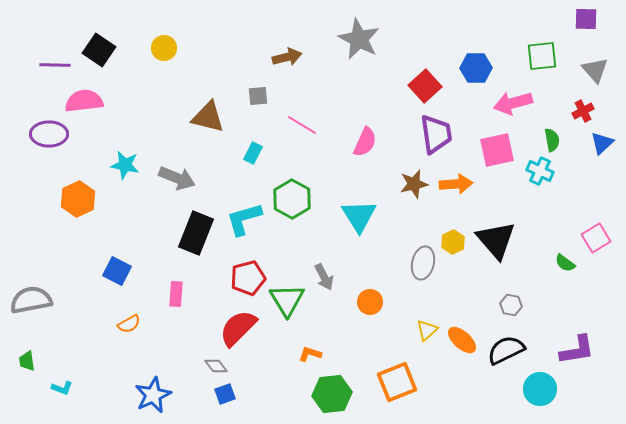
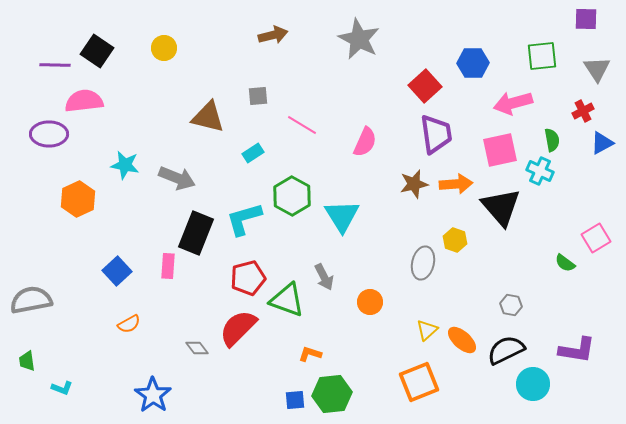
black square at (99, 50): moved 2 px left, 1 px down
brown arrow at (287, 57): moved 14 px left, 22 px up
blue hexagon at (476, 68): moved 3 px left, 5 px up
gray triangle at (595, 70): moved 2 px right, 1 px up; rotated 8 degrees clockwise
blue triangle at (602, 143): rotated 15 degrees clockwise
pink square at (497, 150): moved 3 px right
cyan rectangle at (253, 153): rotated 30 degrees clockwise
green hexagon at (292, 199): moved 3 px up
cyan triangle at (359, 216): moved 17 px left
black triangle at (496, 240): moved 5 px right, 33 px up
yellow hexagon at (453, 242): moved 2 px right, 2 px up; rotated 15 degrees counterclockwise
blue square at (117, 271): rotated 20 degrees clockwise
pink rectangle at (176, 294): moved 8 px left, 28 px up
green triangle at (287, 300): rotated 39 degrees counterclockwise
purple L-shape at (577, 350): rotated 18 degrees clockwise
gray diamond at (216, 366): moved 19 px left, 18 px up
orange square at (397, 382): moved 22 px right
cyan circle at (540, 389): moved 7 px left, 5 px up
blue square at (225, 394): moved 70 px right, 6 px down; rotated 15 degrees clockwise
blue star at (153, 395): rotated 12 degrees counterclockwise
